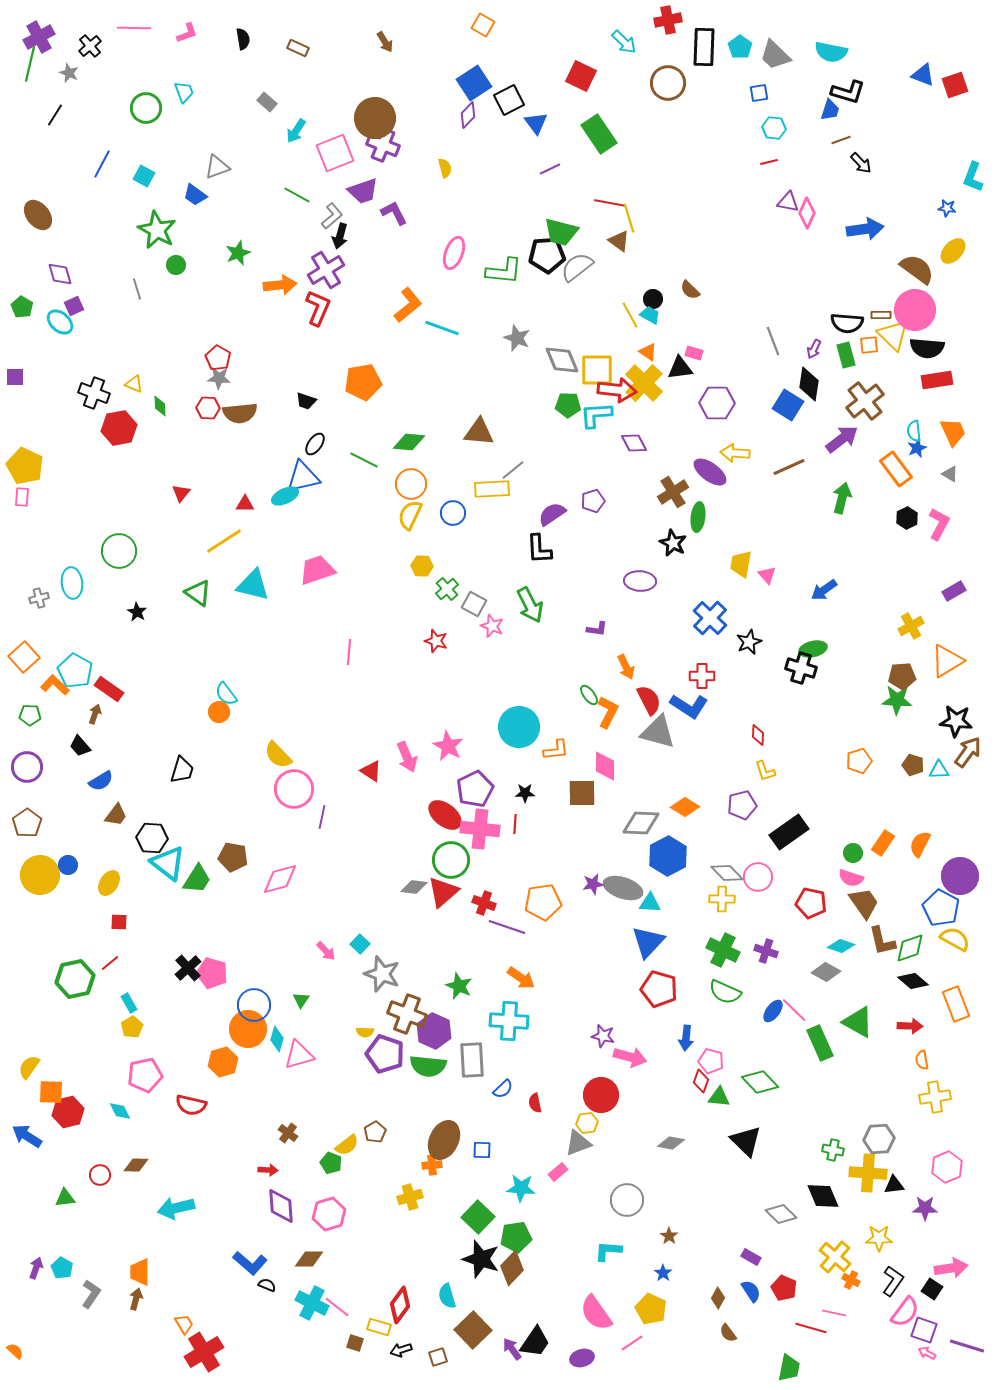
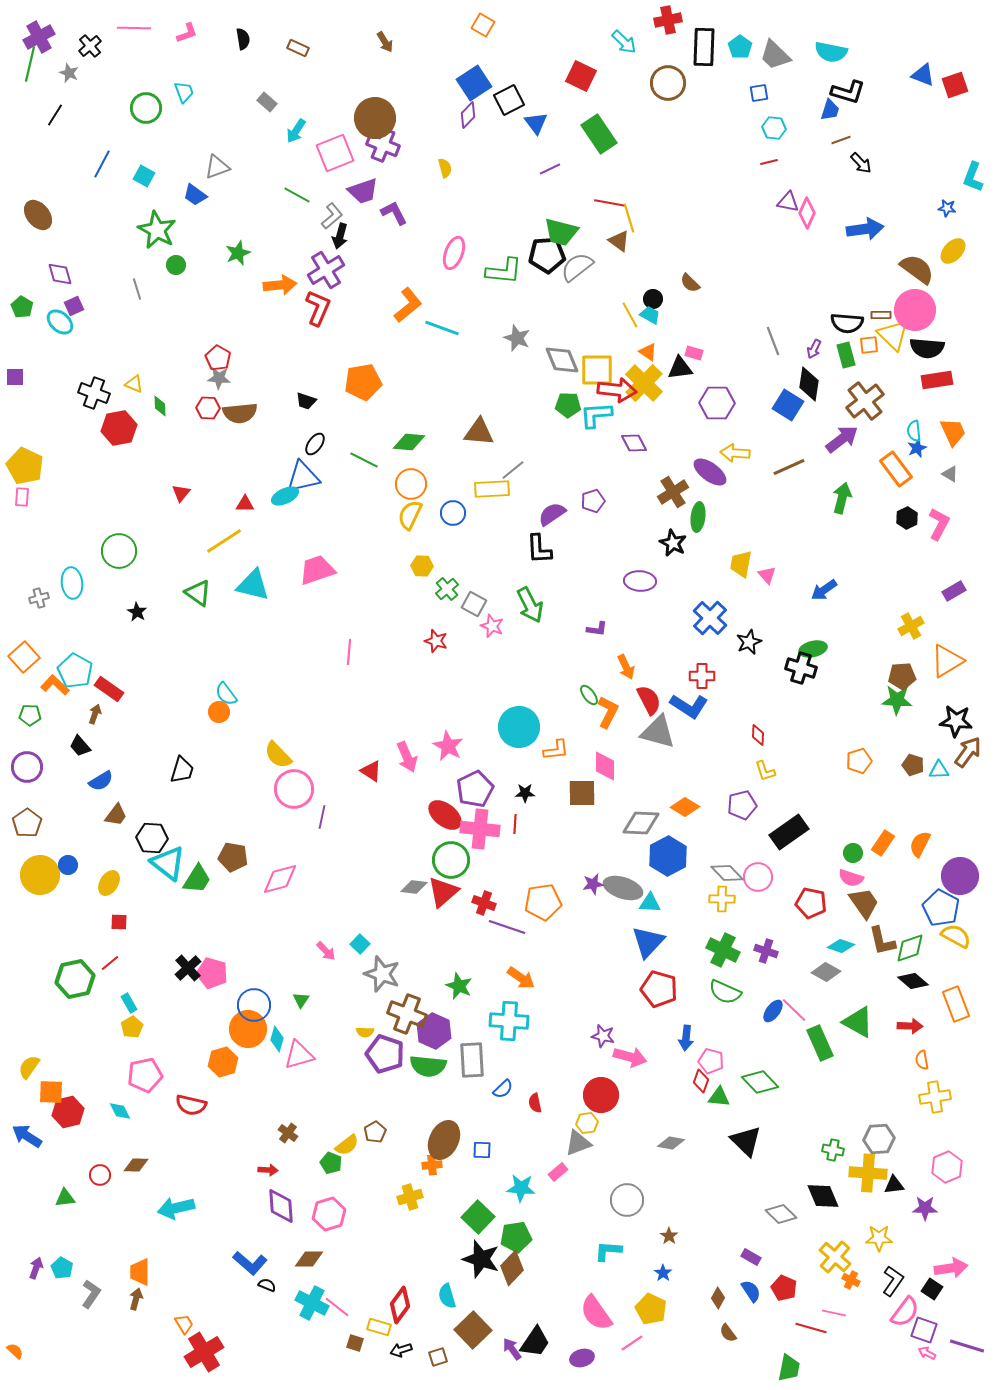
brown semicircle at (690, 290): moved 7 px up
yellow semicircle at (955, 939): moved 1 px right, 3 px up
